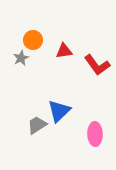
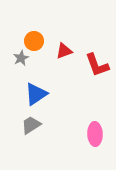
orange circle: moved 1 px right, 1 px down
red triangle: rotated 12 degrees counterclockwise
red L-shape: rotated 16 degrees clockwise
blue triangle: moved 23 px left, 17 px up; rotated 10 degrees clockwise
gray trapezoid: moved 6 px left
